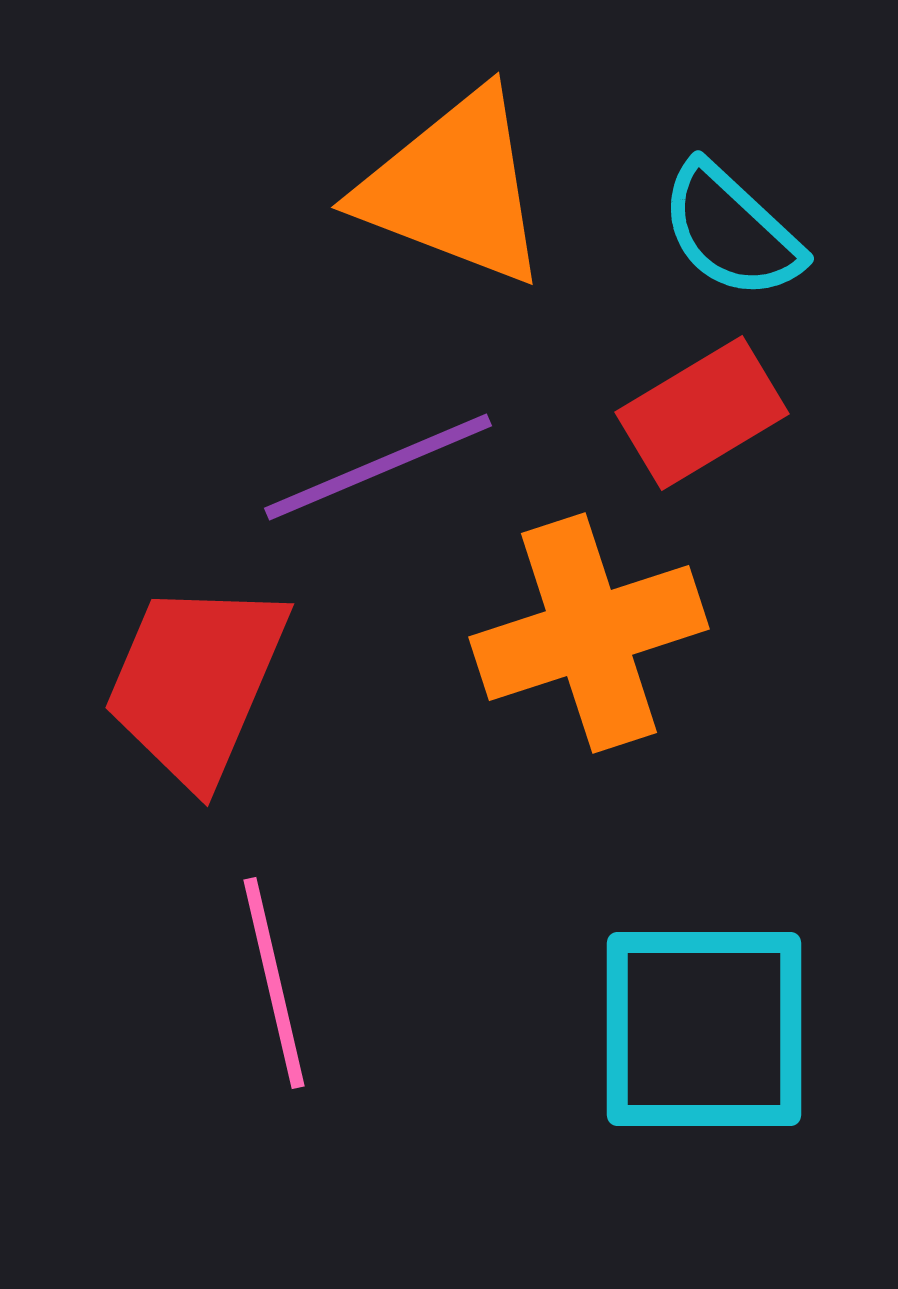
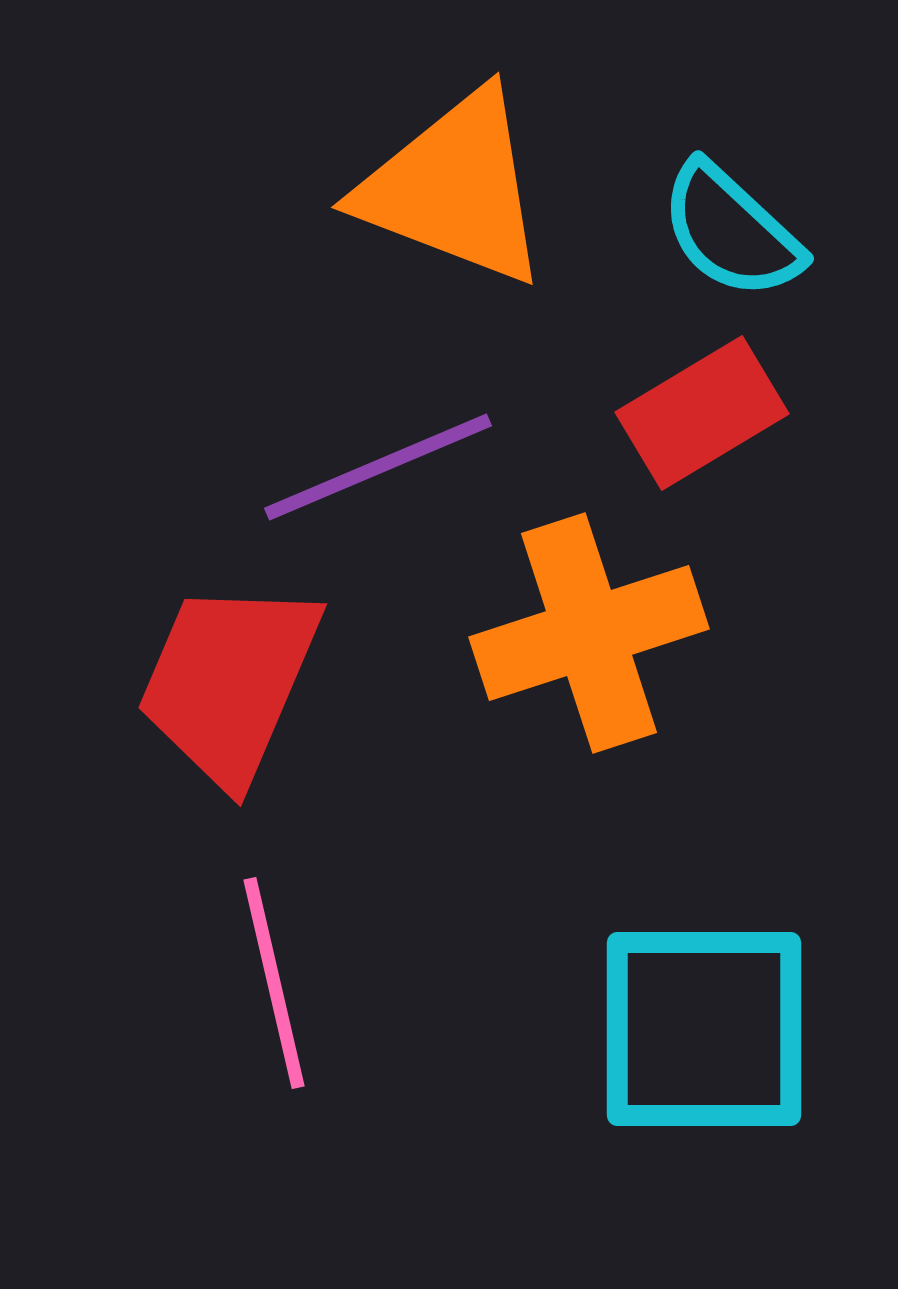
red trapezoid: moved 33 px right
